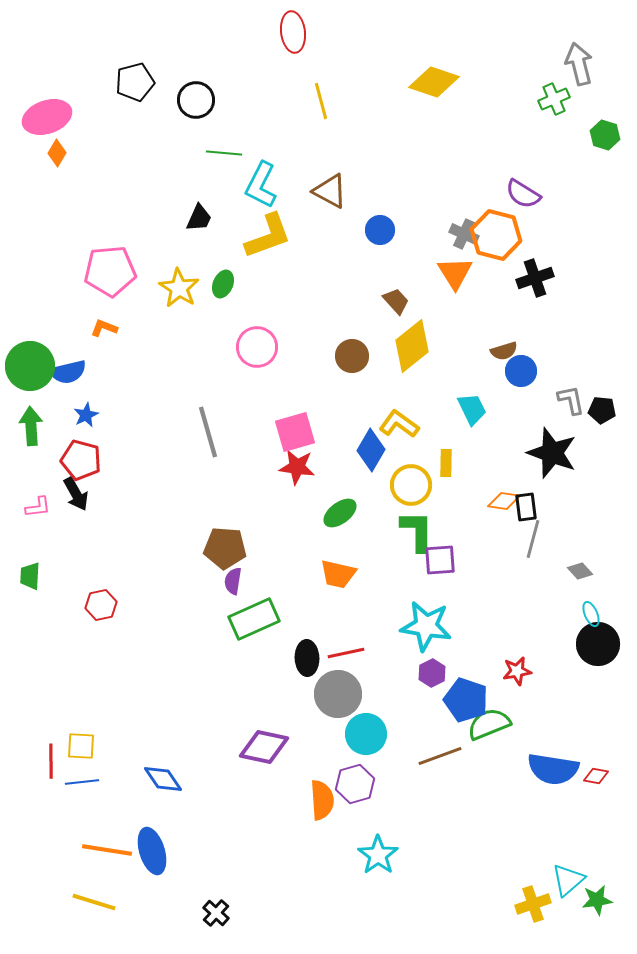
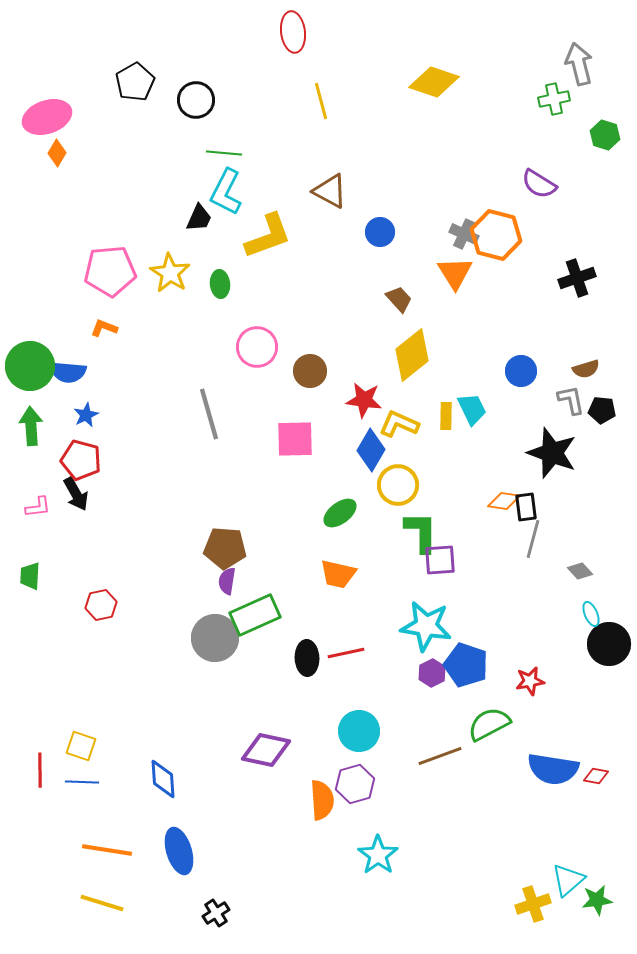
black pentagon at (135, 82): rotated 15 degrees counterclockwise
green cross at (554, 99): rotated 12 degrees clockwise
cyan L-shape at (261, 185): moved 35 px left, 7 px down
purple semicircle at (523, 194): moved 16 px right, 10 px up
blue circle at (380, 230): moved 2 px down
black cross at (535, 278): moved 42 px right
green ellipse at (223, 284): moved 3 px left; rotated 28 degrees counterclockwise
yellow star at (179, 288): moved 9 px left, 15 px up
brown trapezoid at (396, 301): moved 3 px right, 2 px up
yellow diamond at (412, 346): moved 9 px down
brown semicircle at (504, 351): moved 82 px right, 18 px down
brown circle at (352, 356): moved 42 px left, 15 px down
blue semicircle at (68, 372): rotated 18 degrees clockwise
yellow L-shape at (399, 424): rotated 12 degrees counterclockwise
gray line at (208, 432): moved 1 px right, 18 px up
pink square at (295, 432): moved 7 px down; rotated 15 degrees clockwise
yellow rectangle at (446, 463): moved 47 px up
red star at (297, 467): moved 67 px right, 67 px up
yellow circle at (411, 485): moved 13 px left
green L-shape at (417, 531): moved 4 px right, 1 px down
purple semicircle at (233, 581): moved 6 px left
green rectangle at (254, 619): moved 1 px right, 4 px up
black circle at (598, 644): moved 11 px right
red star at (517, 671): moved 13 px right, 10 px down
gray circle at (338, 694): moved 123 px left, 56 px up
blue pentagon at (466, 700): moved 35 px up
green semicircle at (489, 724): rotated 6 degrees counterclockwise
cyan circle at (366, 734): moved 7 px left, 3 px up
yellow square at (81, 746): rotated 16 degrees clockwise
purple diamond at (264, 747): moved 2 px right, 3 px down
red line at (51, 761): moved 11 px left, 9 px down
blue diamond at (163, 779): rotated 30 degrees clockwise
blue line at (82, 782): rotated 8 degrees clockwise
blue ellipse at (152, 851): moved 27 px right
yellow line at (94, 902): moved 8 px right, 1 px down
black cross at (216, 913): rotated 16 degrees clockwise
